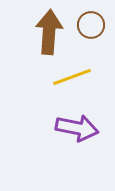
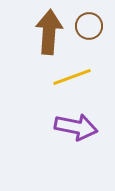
brown circle: moved 2 px left, 1 px down
purple arrow: moved 1 px left, 1 px up
